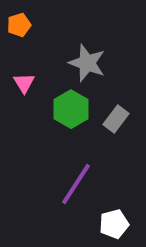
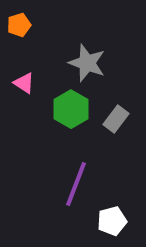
pink triangle: rotated 25 degrees counterclockwise
purple line: rotated 12 degrees counterclockwise
white pentagon: moved 2 px left, 3 px up
